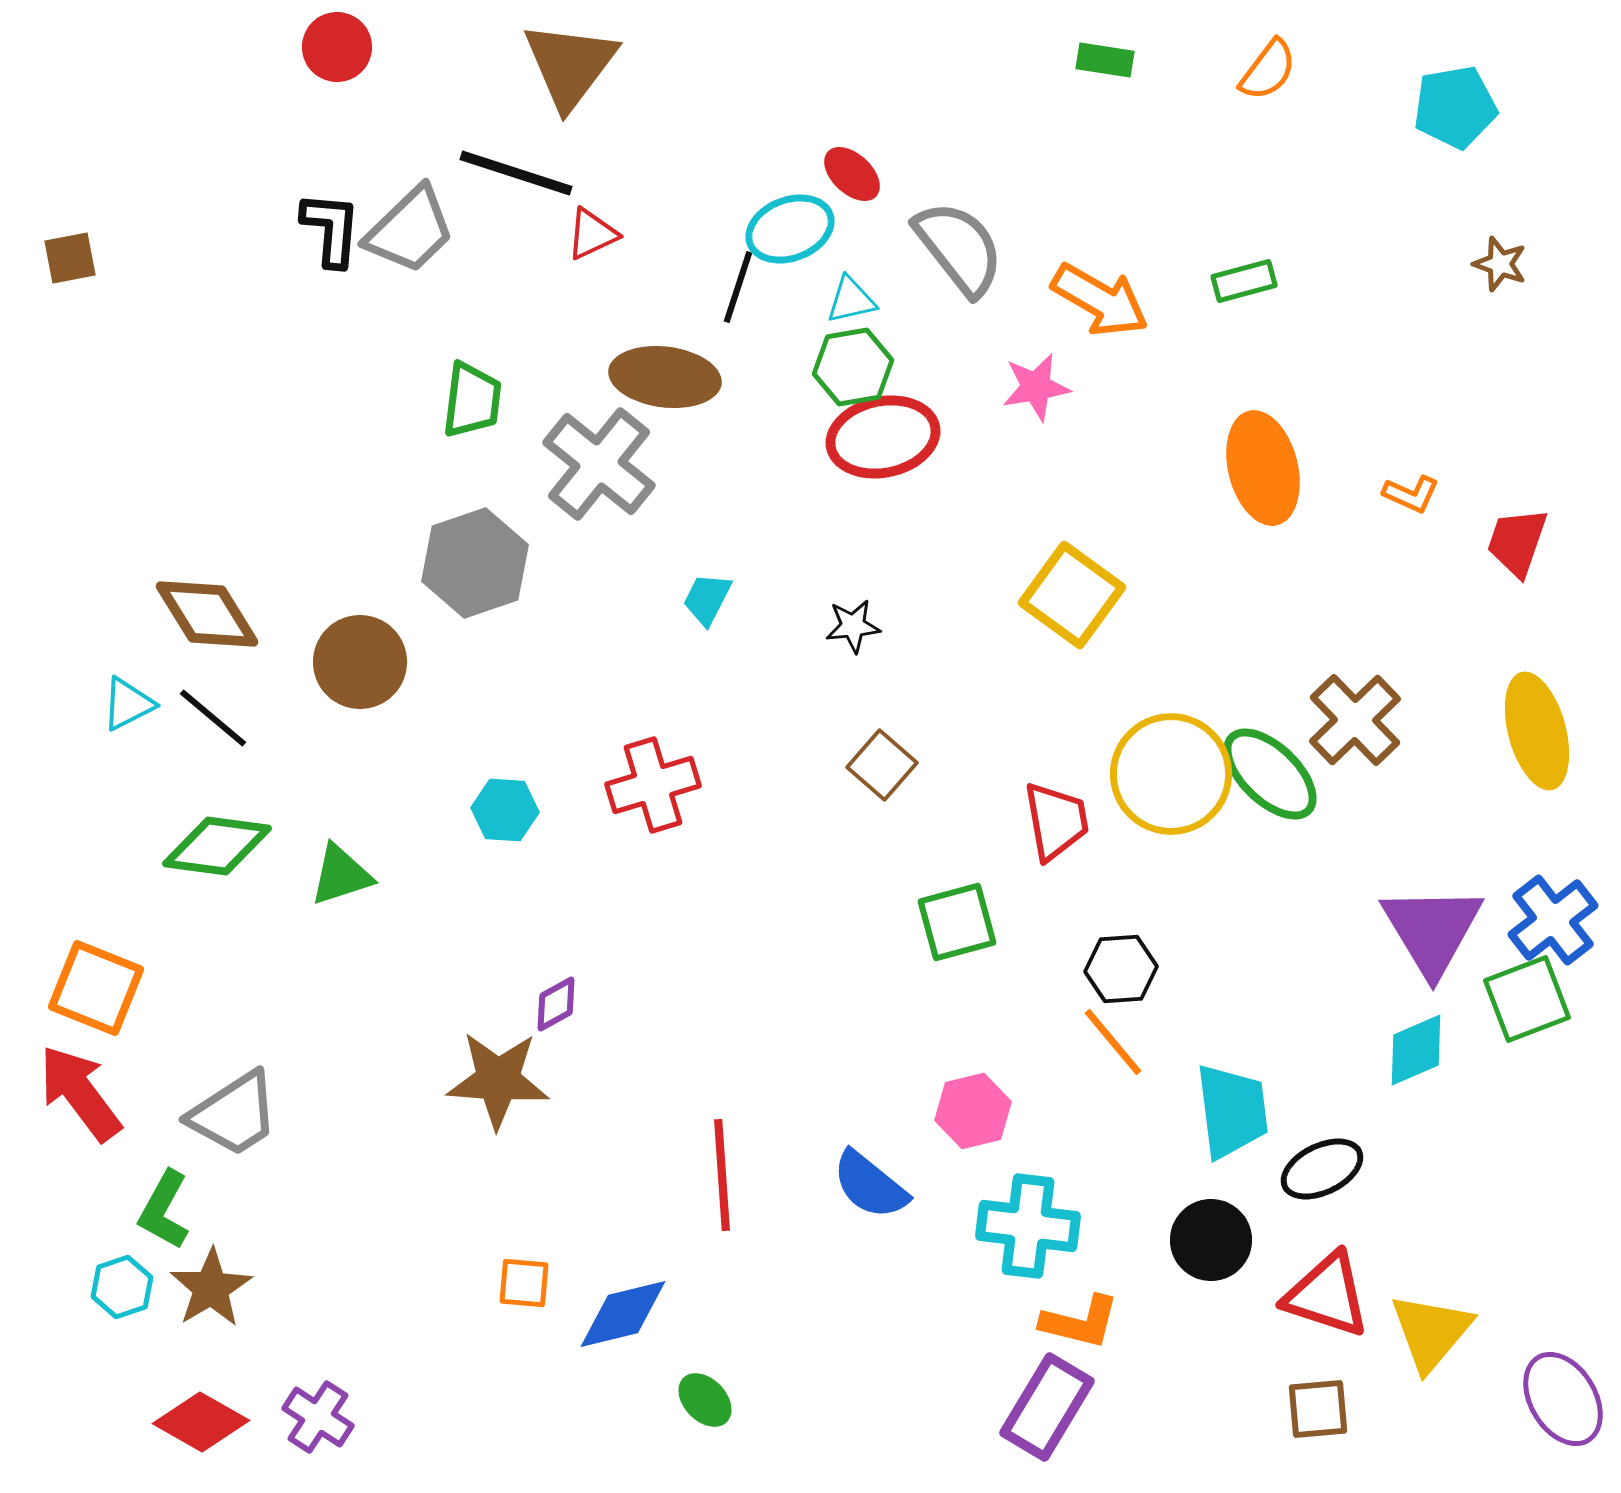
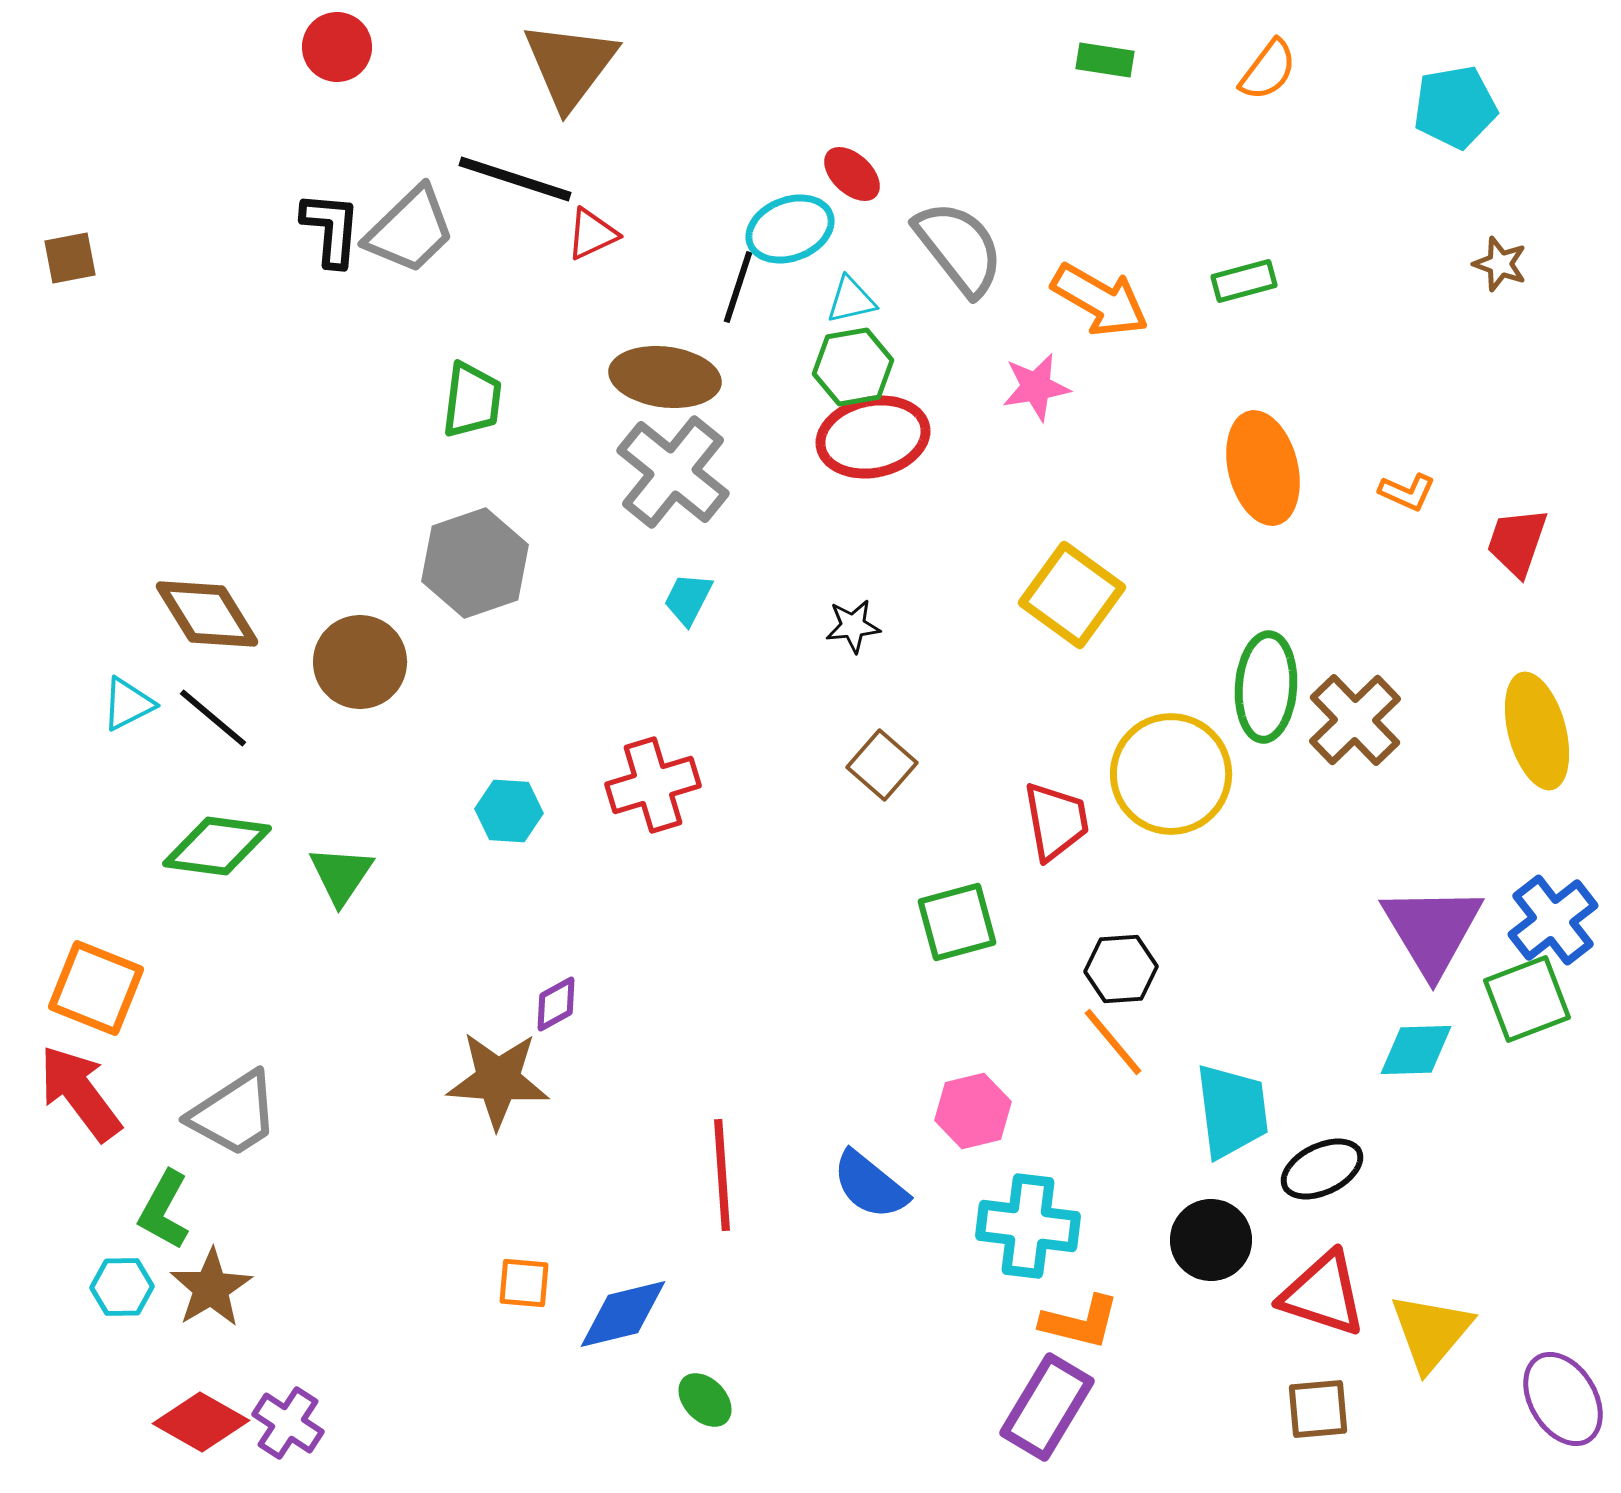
black line at (516, 173): moved 1 px left, 6 px down
red ellipse at (883, 437): moved 10 px left
gray cross at (599, 464): moved 74 px right, 8 px down
orange L-shape at (1411, 494): moved 4 px left, 2 px up
cyan trapezoid at (707, 599): moved 19 px left
green ellipse at (1270, 774): moved 4 px left, 87 px up; rotated 50 degrees clockwise
cyan hexagon at (505, 810): moved 4 px right, 1 px down
green triangle at (341, 875): rotated 38 degrees counterclockwise
cyan diamond at (1416, 1050): rotated 22 degrees clockwise
cyan hexagon at (122, 1287): rotated 18 degrees clockwise
red triangle at (1327, 1295): moved 4 px left, 1 px up
purple cross at (318, 1417): moved 30 px left, 6 px down
